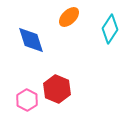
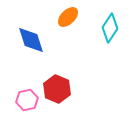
orange ellipse: moved 1 px left
cyan diamond: moved 1 px up
pink hexagon: rotated 20 degrees clockwise
